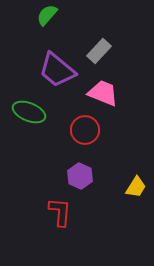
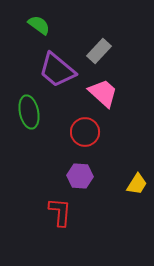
green semicircle: moved 8 px left, 10 px down; rotated 85 degrees clockwise
pink trapezoid: rotated 20 degrees clockwise
green ellipse: rotated 56 degrees clockwise
red circle: moved 2 px down
purple hexagon: rotated 20 degrees counterclockwise
yellow trapezoid: moved 1 px right, 3 px up
